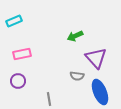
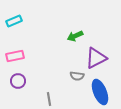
pink rectangle: moved 7 px left, 2 px down
purple triangle: rotated 45 degrees clockwise
